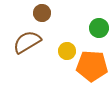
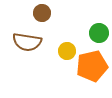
green circle: moved 5 px down
brown semicircle: rotated 140 degrees counterclockwise
orange pentagon: rotated 16 degrees counterclockwise
